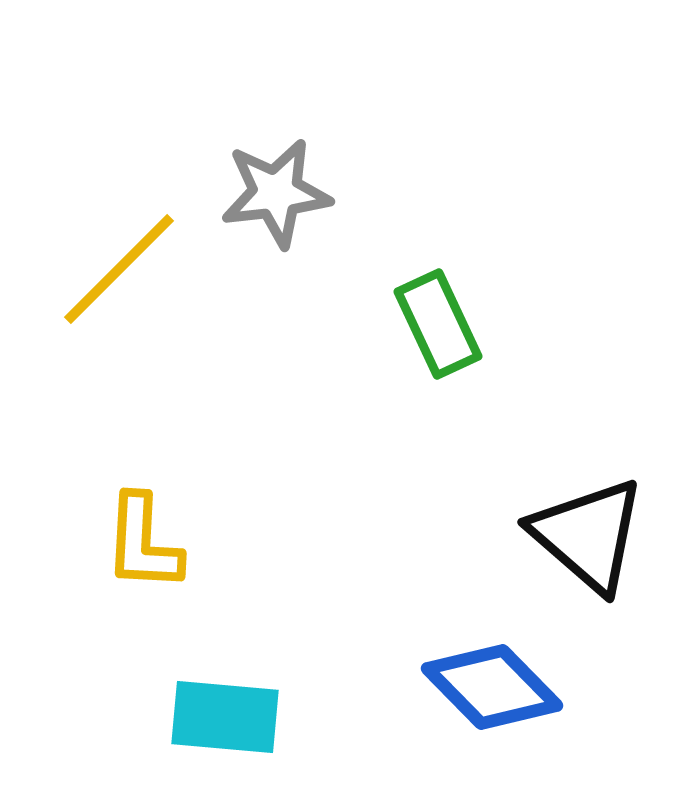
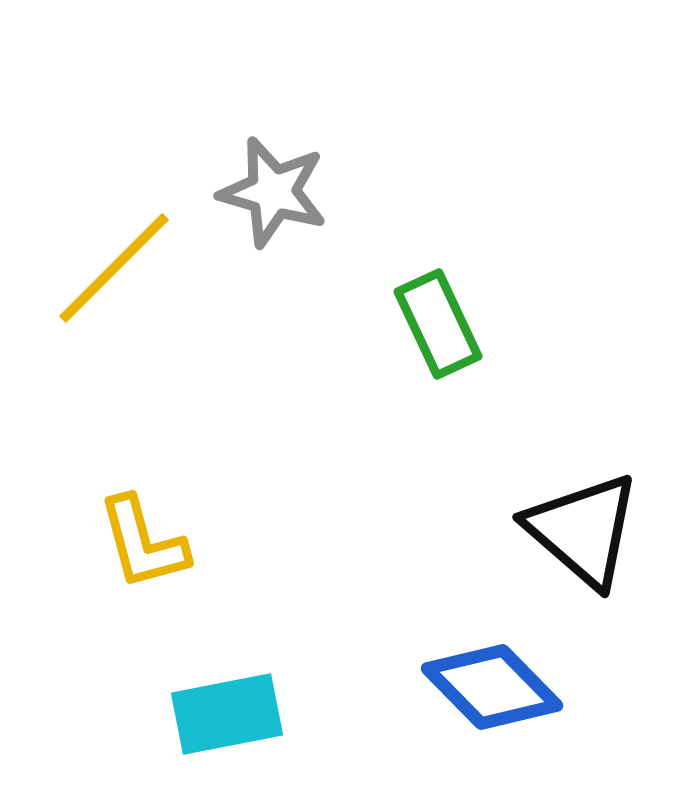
gray star: moved 3 px left, 1 px up; rotated 23 degrees clockwise
yellow line: moved 5 px left, 1 px up
black triangle: moved 5 px left, 5 px up
yellow L-shape: rotated 18 degrees counterclockwise
cyan rectangle: moved 2 px right, 3 px up; rotated 16 degrees counterclockwise
